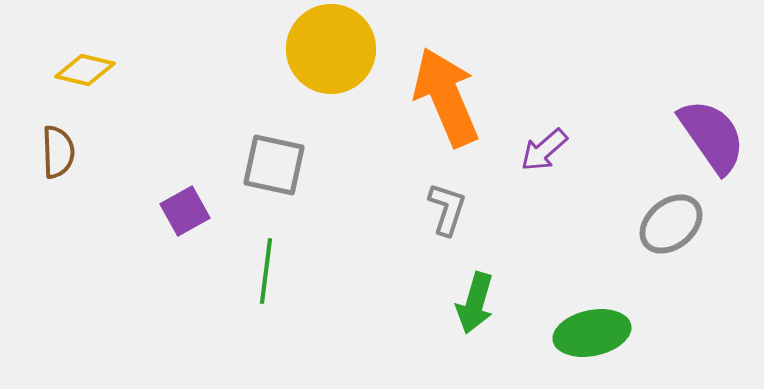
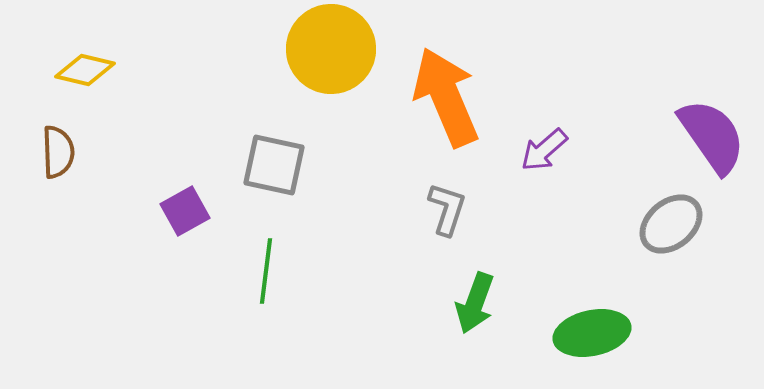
green arrow: rotated 4 degrees clockwise
